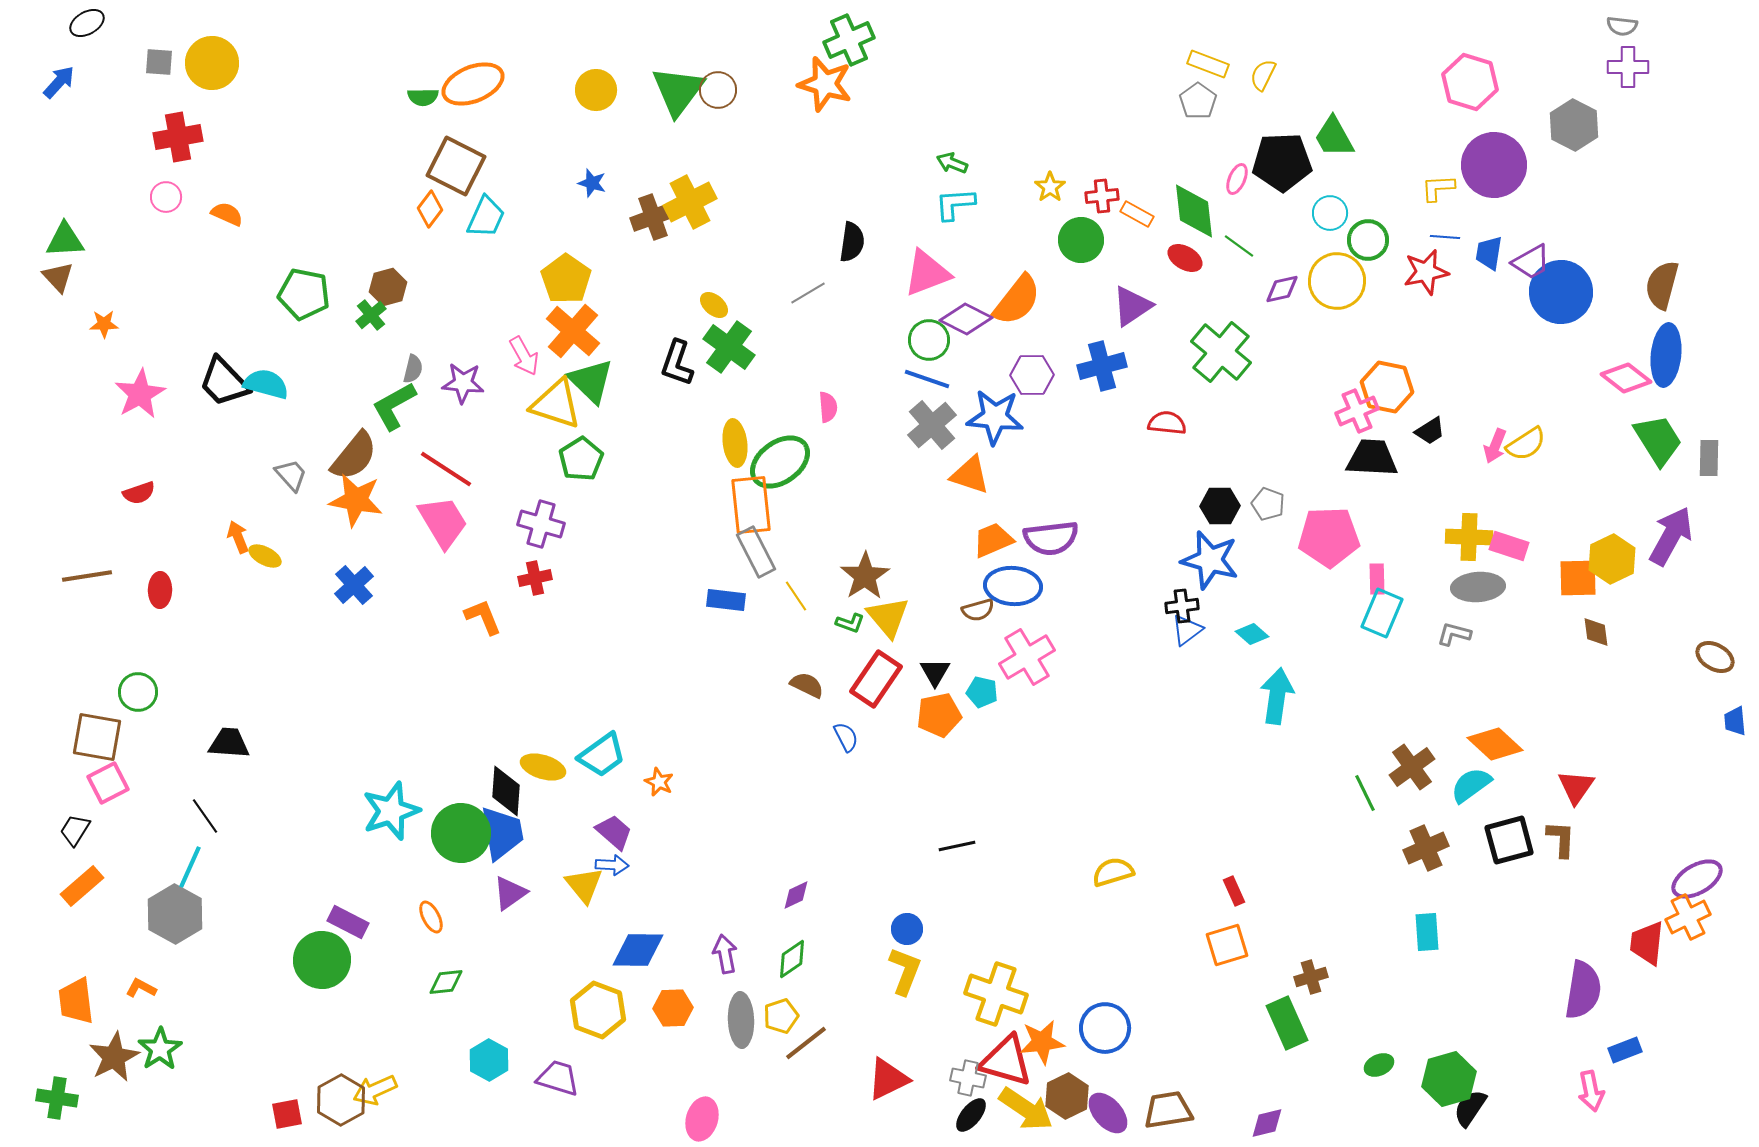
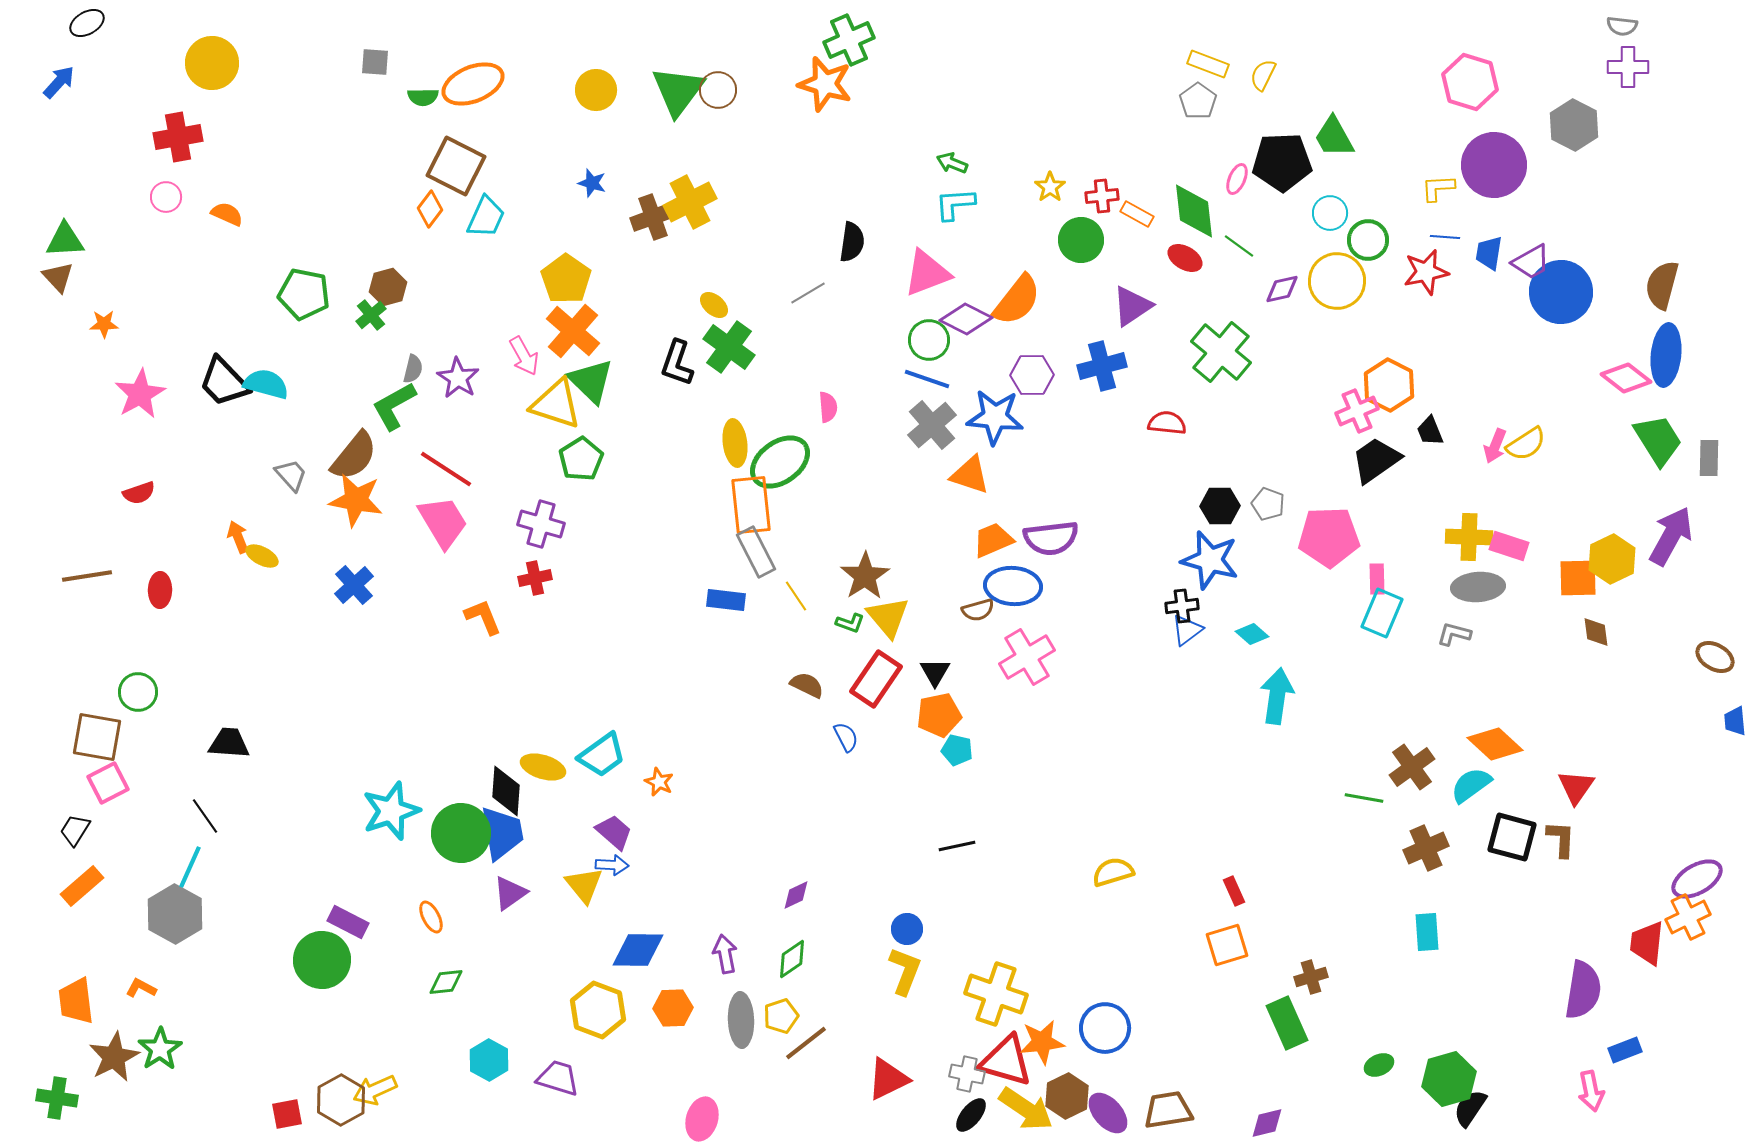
gray square at (159, 62): moved 216 px right
purple star at (463, 383): moved 5 px left, 5 px up; rotated 27 degrees clockwise
orange hexagon at (1387, 387): moved 2 px right, 2 px up; rotated 15 degrees clockwise
black trapezoid at (1430, 431): rotated 100 degrees clockwise
black trapezoid at (1372, 458): moved 4 px right, 2 px down; rotated 38 degrees counterclockwise
yellow ellipse at (265, 556): moved 3 px left
cyan pentagon at (982, 692): moved 25 px left, 58 px down
green line at (1365, 793): moved 1 px left, 5 px down; rotated 54 degrees counterclockwise
black square at (1509, 840): moved 3 px right, 3 px up; rotated 30 degrees clockwise
gray cross at (968, 1078): moved 1 px left, 4 px up
